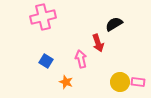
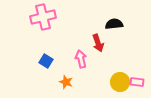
black semicircle: rotated 24 degrees clockwise
pink rectangle: moved 1 px left
